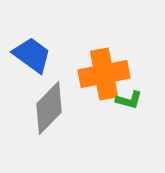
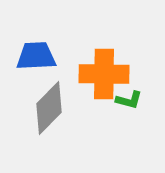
blue trapezoid: moved 4 px right, 1 px down; rotated 39 degrees counterclockwise
orange cross: rotated 12 degrees clockwise
